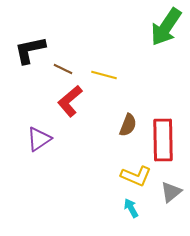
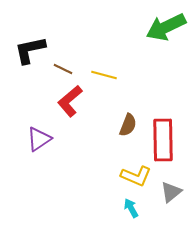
green arrow: rotated 30 degrees clockwise
